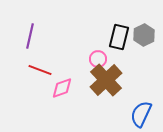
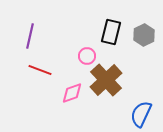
black rectangle: moved 8 px left, 5 px up
pink circle: moved 11 px left, 3 px up
pink diamond: moved 10 px right, 5 px down
